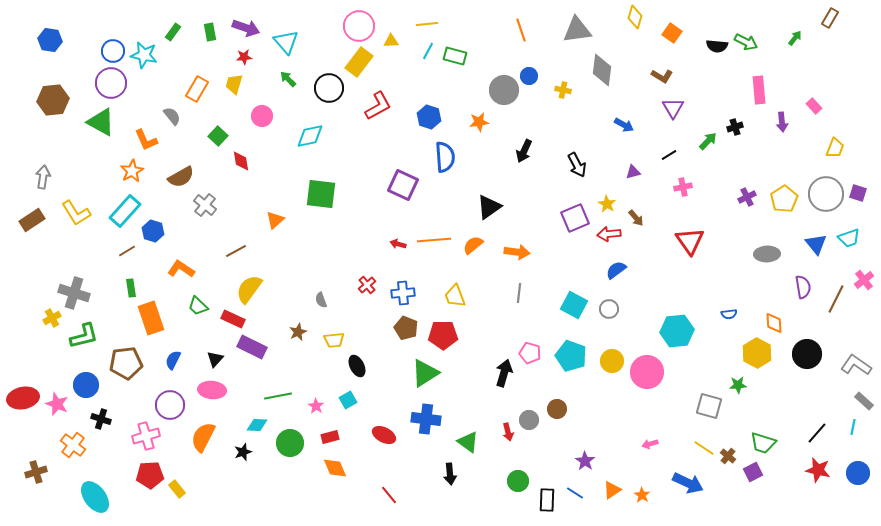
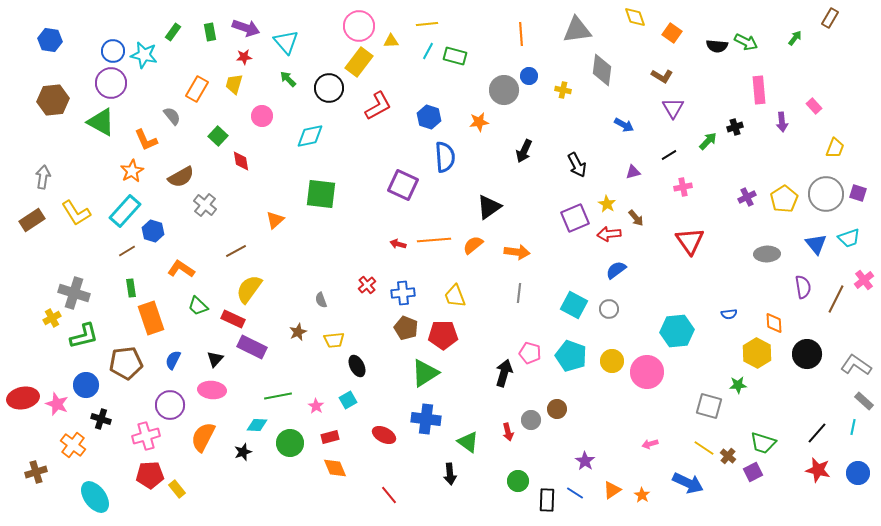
yellow diamond at (635, 17): rotated 35 degrees counterclockwise
orange line at (521, 30): moved 4 px down; rotated 15 degrees clockwise
gray circle at (529, 420): moved 2 px right
